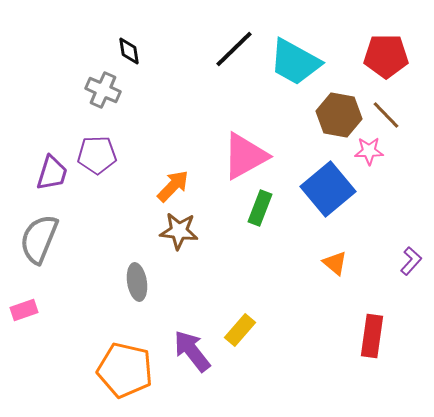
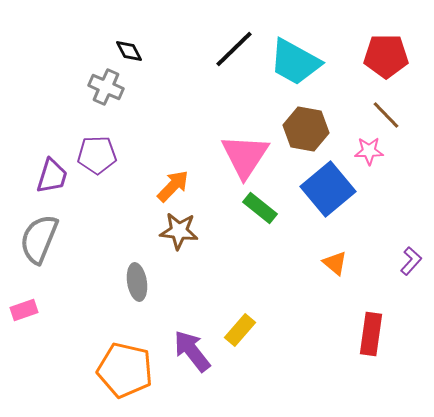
black diamond: rotated 20 degrees counterclockwise
gray cross: moved 3 px right, 3 px up
brown hexagon: moved 33 px left, 14 px down
pink triangle: rotated 28 degrees counterclockwise
purple trapezoid: moved 3 px down
green rectangle: rotated 72 degrees counterclockwise
red rectangle: moved 1 px left, 2 px up
